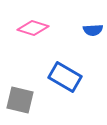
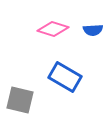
pink diamond: moved 20 px right, 1 px down
